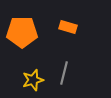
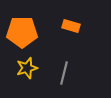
orange rectangle: moved 3 px right, 1 px up
yellow star: moved 6 px left, 12 px up
